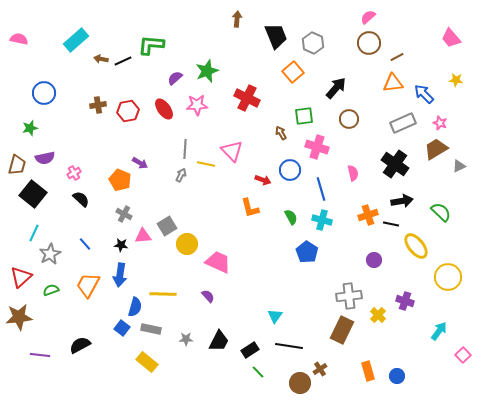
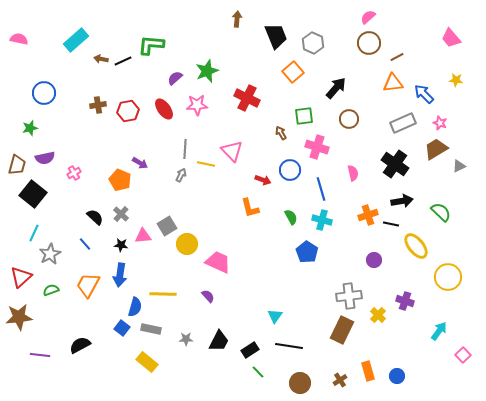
black semicircle at (81, 199): moved 14 px right, 18 px down
gray cross at (124, 214): moved 3 px left; rotated 14 degrees clockwise
brown cross at (320, 369): moved 20 px right, 11 px down
